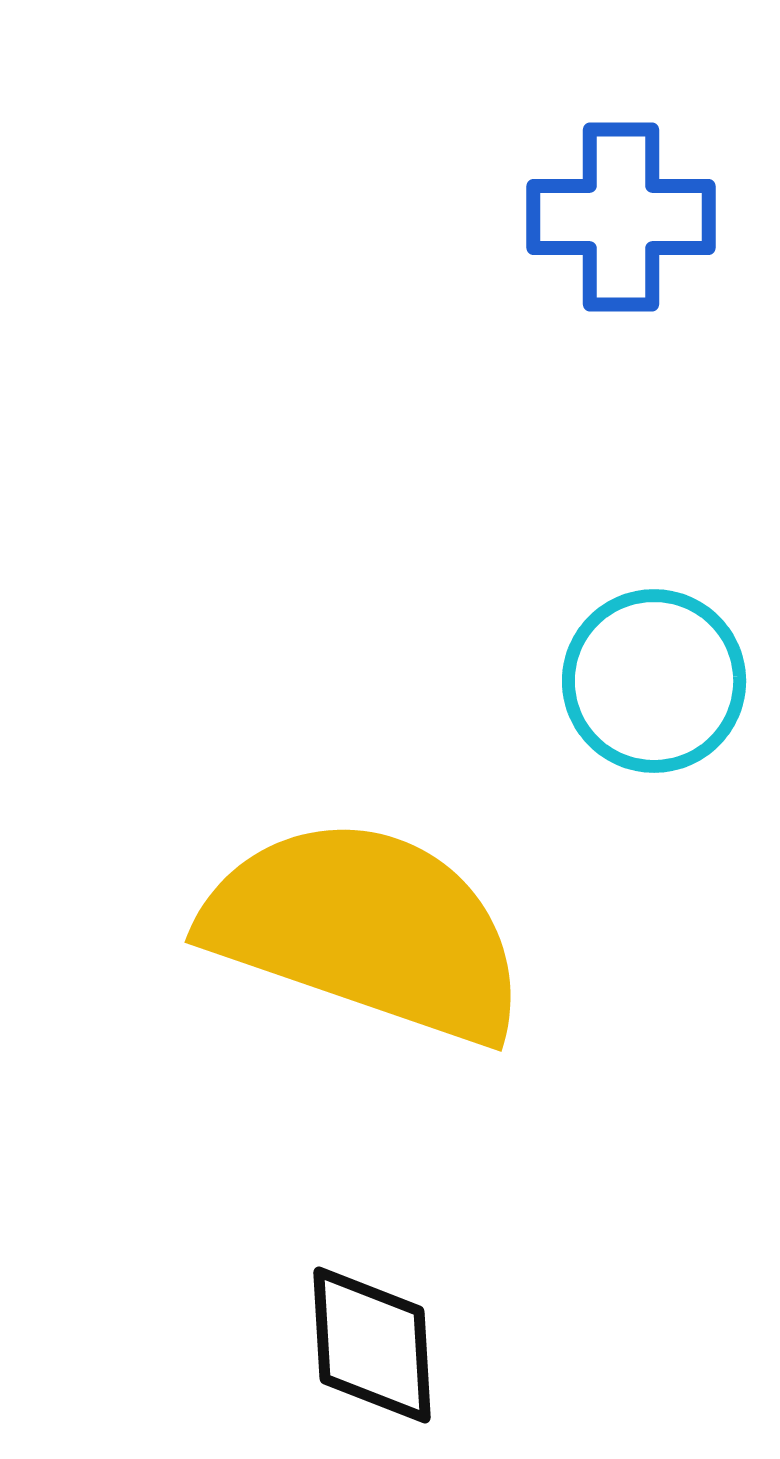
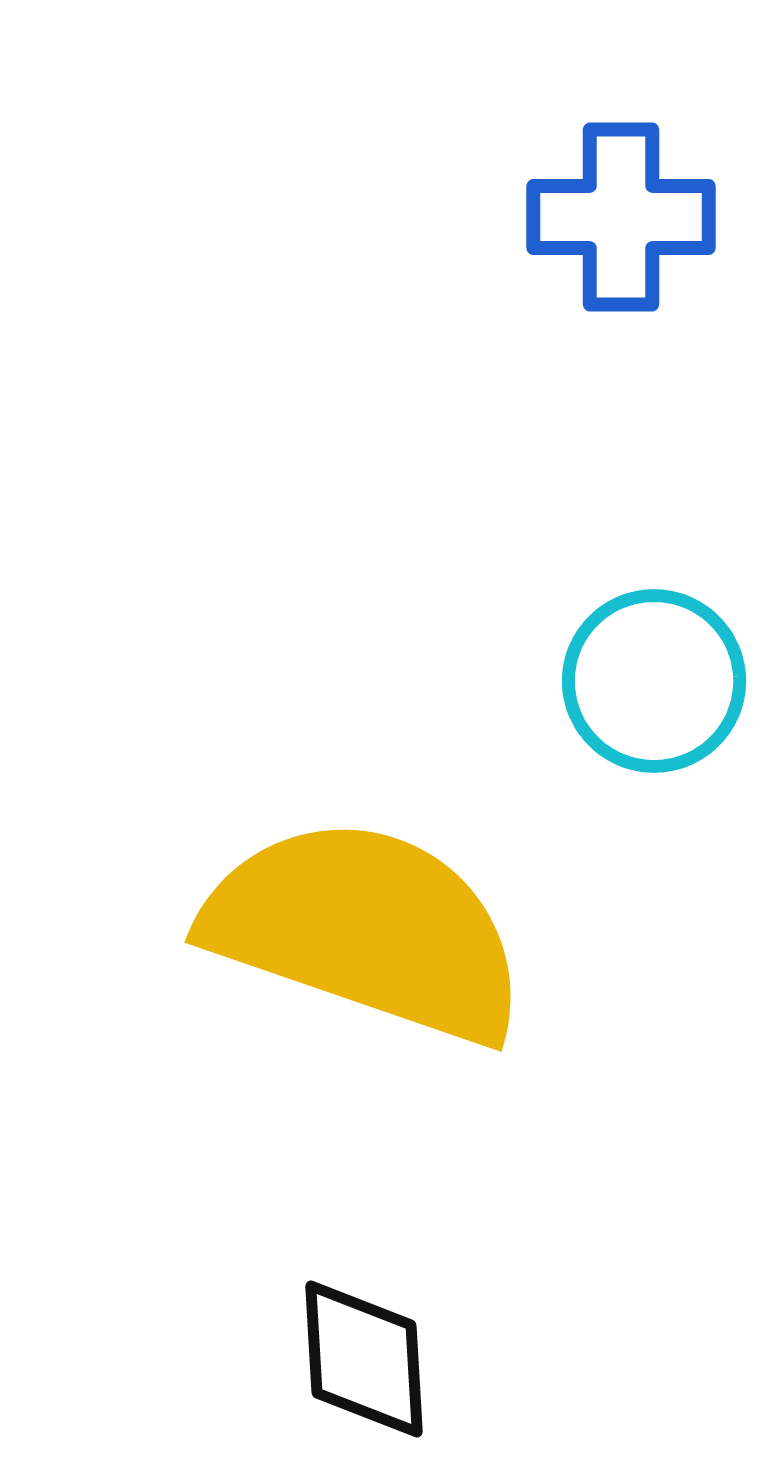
black diamond: moved 8 px left, 14 px down
